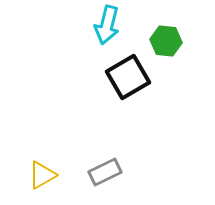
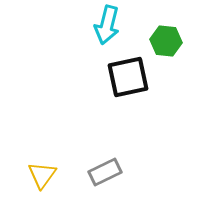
black square: rotated 18 degrees clockwise
yellow triangle: rotated 24 degrees counterclockwise
